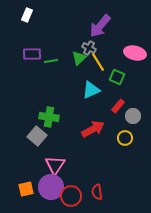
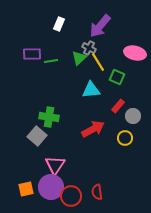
white rectangle: moved 32 px right, 9 px down
cyan triangle: rotated 18 degrees clockwise
